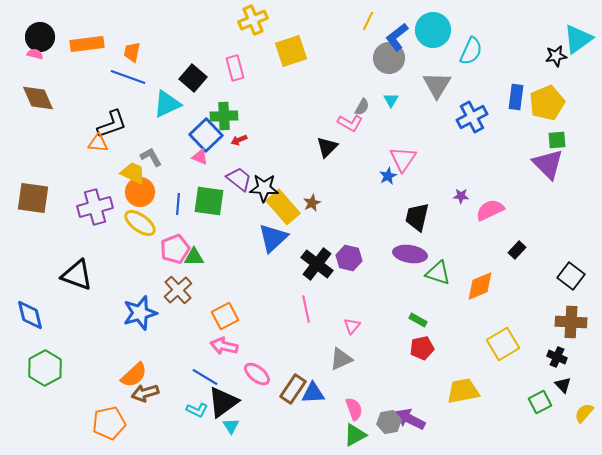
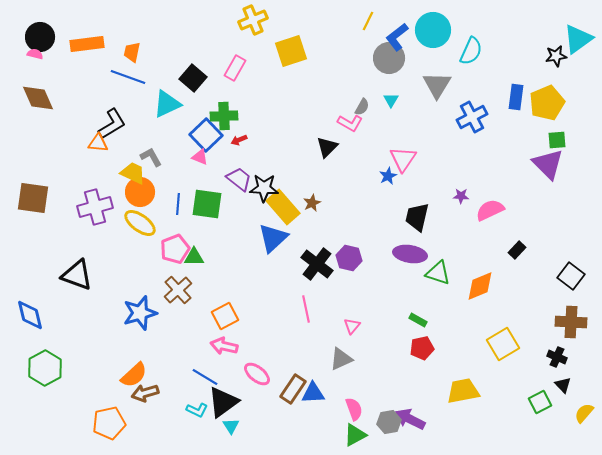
pink rectangle at (235, 68): rotated 45 degrees clockwise
black L-shape at (112, 124): rotated 12 degrees counterclockwise
green square at (209, 201): moved 2 px left, 3 px down
